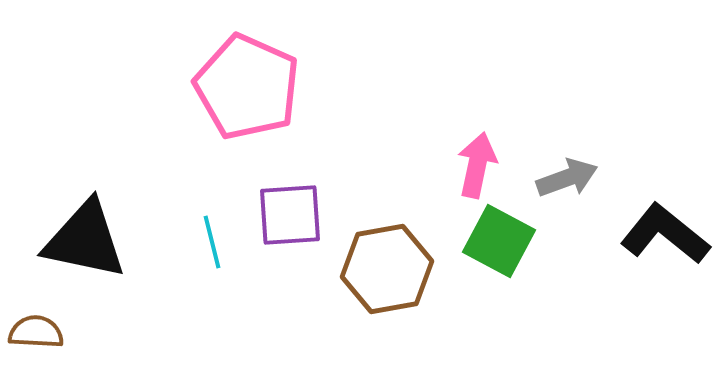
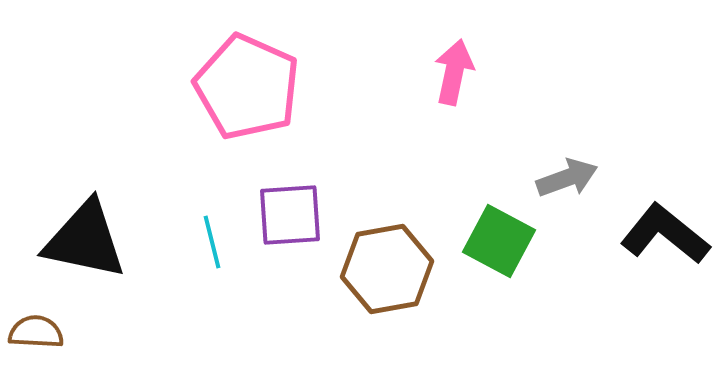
pink arrow: moved 23 px left, 93 px up
